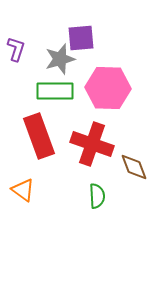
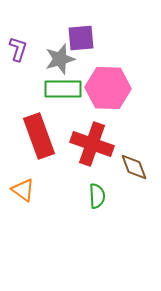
purple L-shape: moved 2 px right
green rectangle: moved 8 px right, 2 px up
